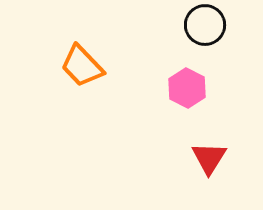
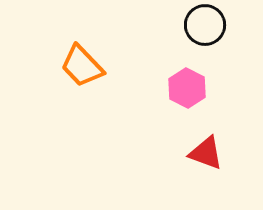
red triangle: moved 3 px left, 5 px up; rotated 42 degrees counterclockwise
